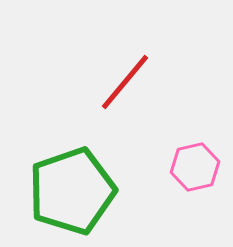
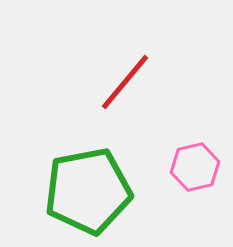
green pentagon: moved 16 px right; rotated 8 degrees clockwise
